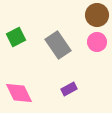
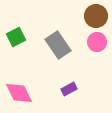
brown circle: moved 1 px left, 1 px down
